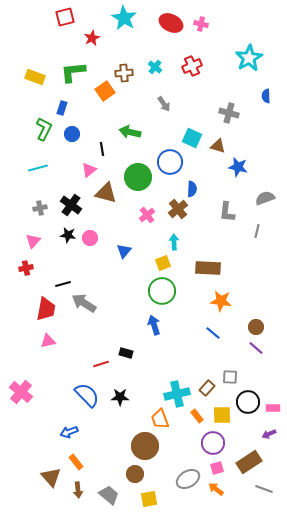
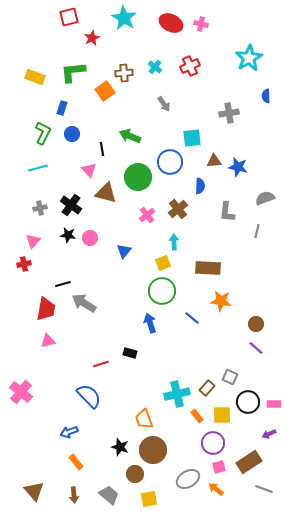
red square at (65, 17): moved 4 px right
red cross at (192, 66): moved 2 px left
gray cross at (229, 113): rotated 24 degrees counterclockwise
green L-shape at (44, 129): moved 1 px left, 4 px down
green arrow at (130, 132): moved 4 px down; rotated 10 degrees clockwise
cyan square at (192, 138): rotated 30 degrees counterclockwise
brown triangle at (218, 146): moved 4 px left, 15 px down; rotated 21 degrees counterclockwise
pink triangle at (89, 170): rotated 35 degrees counterclockwise
blue semicircle at (192, 189): moved 8 px right, 3 px up
red cross at (26, 268): moved 2 px left, 4 px up
blue arrow at (154, 325): moved 4 px left, 2 px up
brown circle at (256, 327): moved 3 px up
blue line at (213, 333): moved 21 px left, 15 px up
black rectangle at (126, 353): moved 4 px right
gray square at (230, 377): rotated 21 degrees clockwise
blue semicircle at (87, 395): moved 2 px right, 1 px down
black star at (120, 397): moved 50 px down; rotated 18 degrees clockwise
pink rectangle at (273, 408): moved 1 px right, 4 px up
orange trapezoid at (160, 419): moved 16 px left
brown circle at (145, 446): moved 8 px right, 4 px down
pink square at (217, 468): moved 2 px right, 1 px up
brown triangle at (51, 477): moved 17 px left, 14 px down
brown arrow at (78, 490): moved 4 px left, 5 px down
